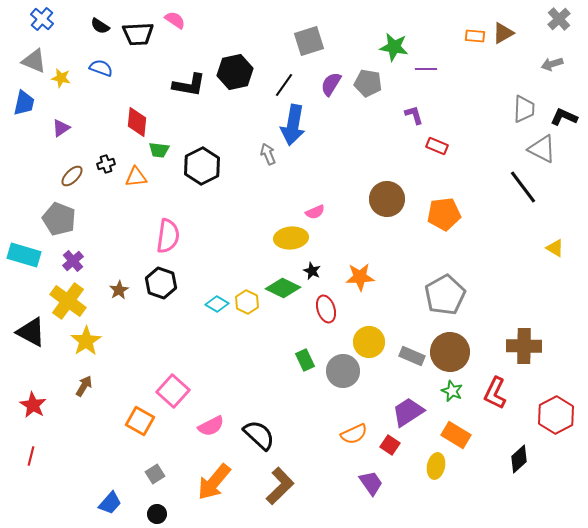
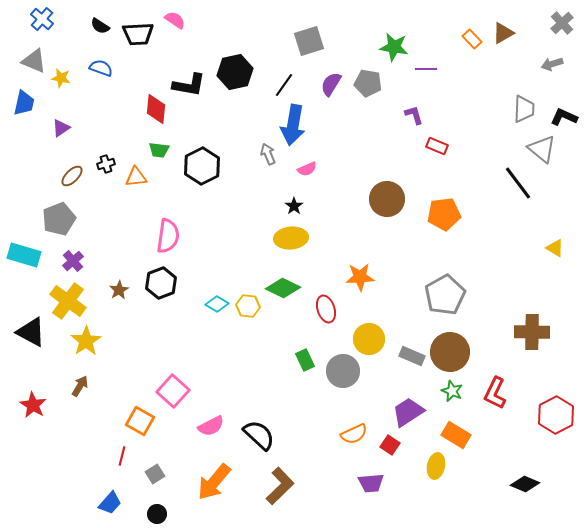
gray cross at (559, 19): moved 3 px right, 4 px down
orange rectangle at (475, 36): moved 3 px left, 3 px down; rotated 42 degrees clockwise
red diamond at (137, 122): moved 19 px right, 13 px up
gray triangle at (542, 149): rotated 12 degrees clockwise
black line at (523, 187): moved 5 px left, 4 px up
pink semicircle at (315, 212): moved 8 px left, 43 px up
gray pentagon at (59, 219): rotated 28 degrees clockwise
black star at (312, 271): moved 18 px left, 65 px up; rotated 12 degrees clockwise
black hexagon at (161, 283): rotated 20 degrees clockwise
yellow hexagon at (247, 302): moved 1 px right, 4 px down; rotated 20 degrees counterclockwise
yellow circle at (369, 342): moved 3 px up
brown cross at (524, 346): moved 8 px right, 14 px up
brown arrow at (84, 386): moved 4 px left
red line at (31, 456): moved 91 px right
black diamond at (519, 459): moved 6 px right, 25 px down; rotated 64 degrees clockwise
purple trapezoid at (371, 483): rotated 120 degrees clockwise
